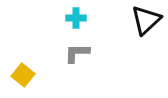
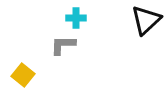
gray L-shape: moved 14 px left, 8 px up
